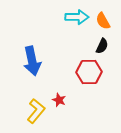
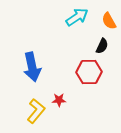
cyan arrow: rotated 35 degrees counterclockwise
orange semicircle: moved 6 px right
blue arrow: moved 6 px down
red star: rotated 24 degrees counterclockwise
